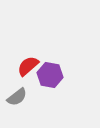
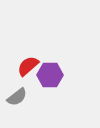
purple hexagon: rotated 10 degrees counterclockwise
